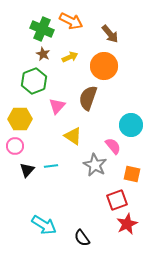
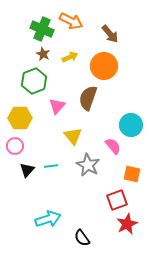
yellow hexagon: moved 1 px up
yellow triangle: rotated 18 degrees clockwise
gray star: moved 7 px left
cyan arrow: moved 4 px right, 6 px up; rotated 50 degrees counterclockwise
